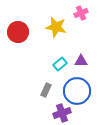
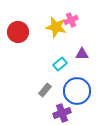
pink cross: moved 10 px left, 7 px down
purple triangle: moved 1 px right, 7 px up
gray rectangle: moved 1 px left; rotated 16 degrees clockwise
